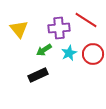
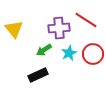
yellow triangle: moved 5 px left
